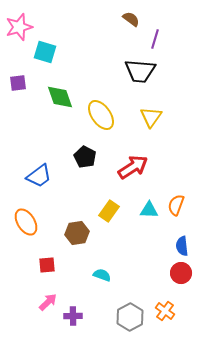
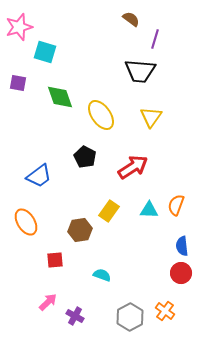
purple square: rotated 18 degrees clockwise
brown hexagon: moved 3 px right, 3 px up
red square: moved 8 px right, 5 px up
purple cross: moved 2 px right; rotated 30 degrees clockwise
